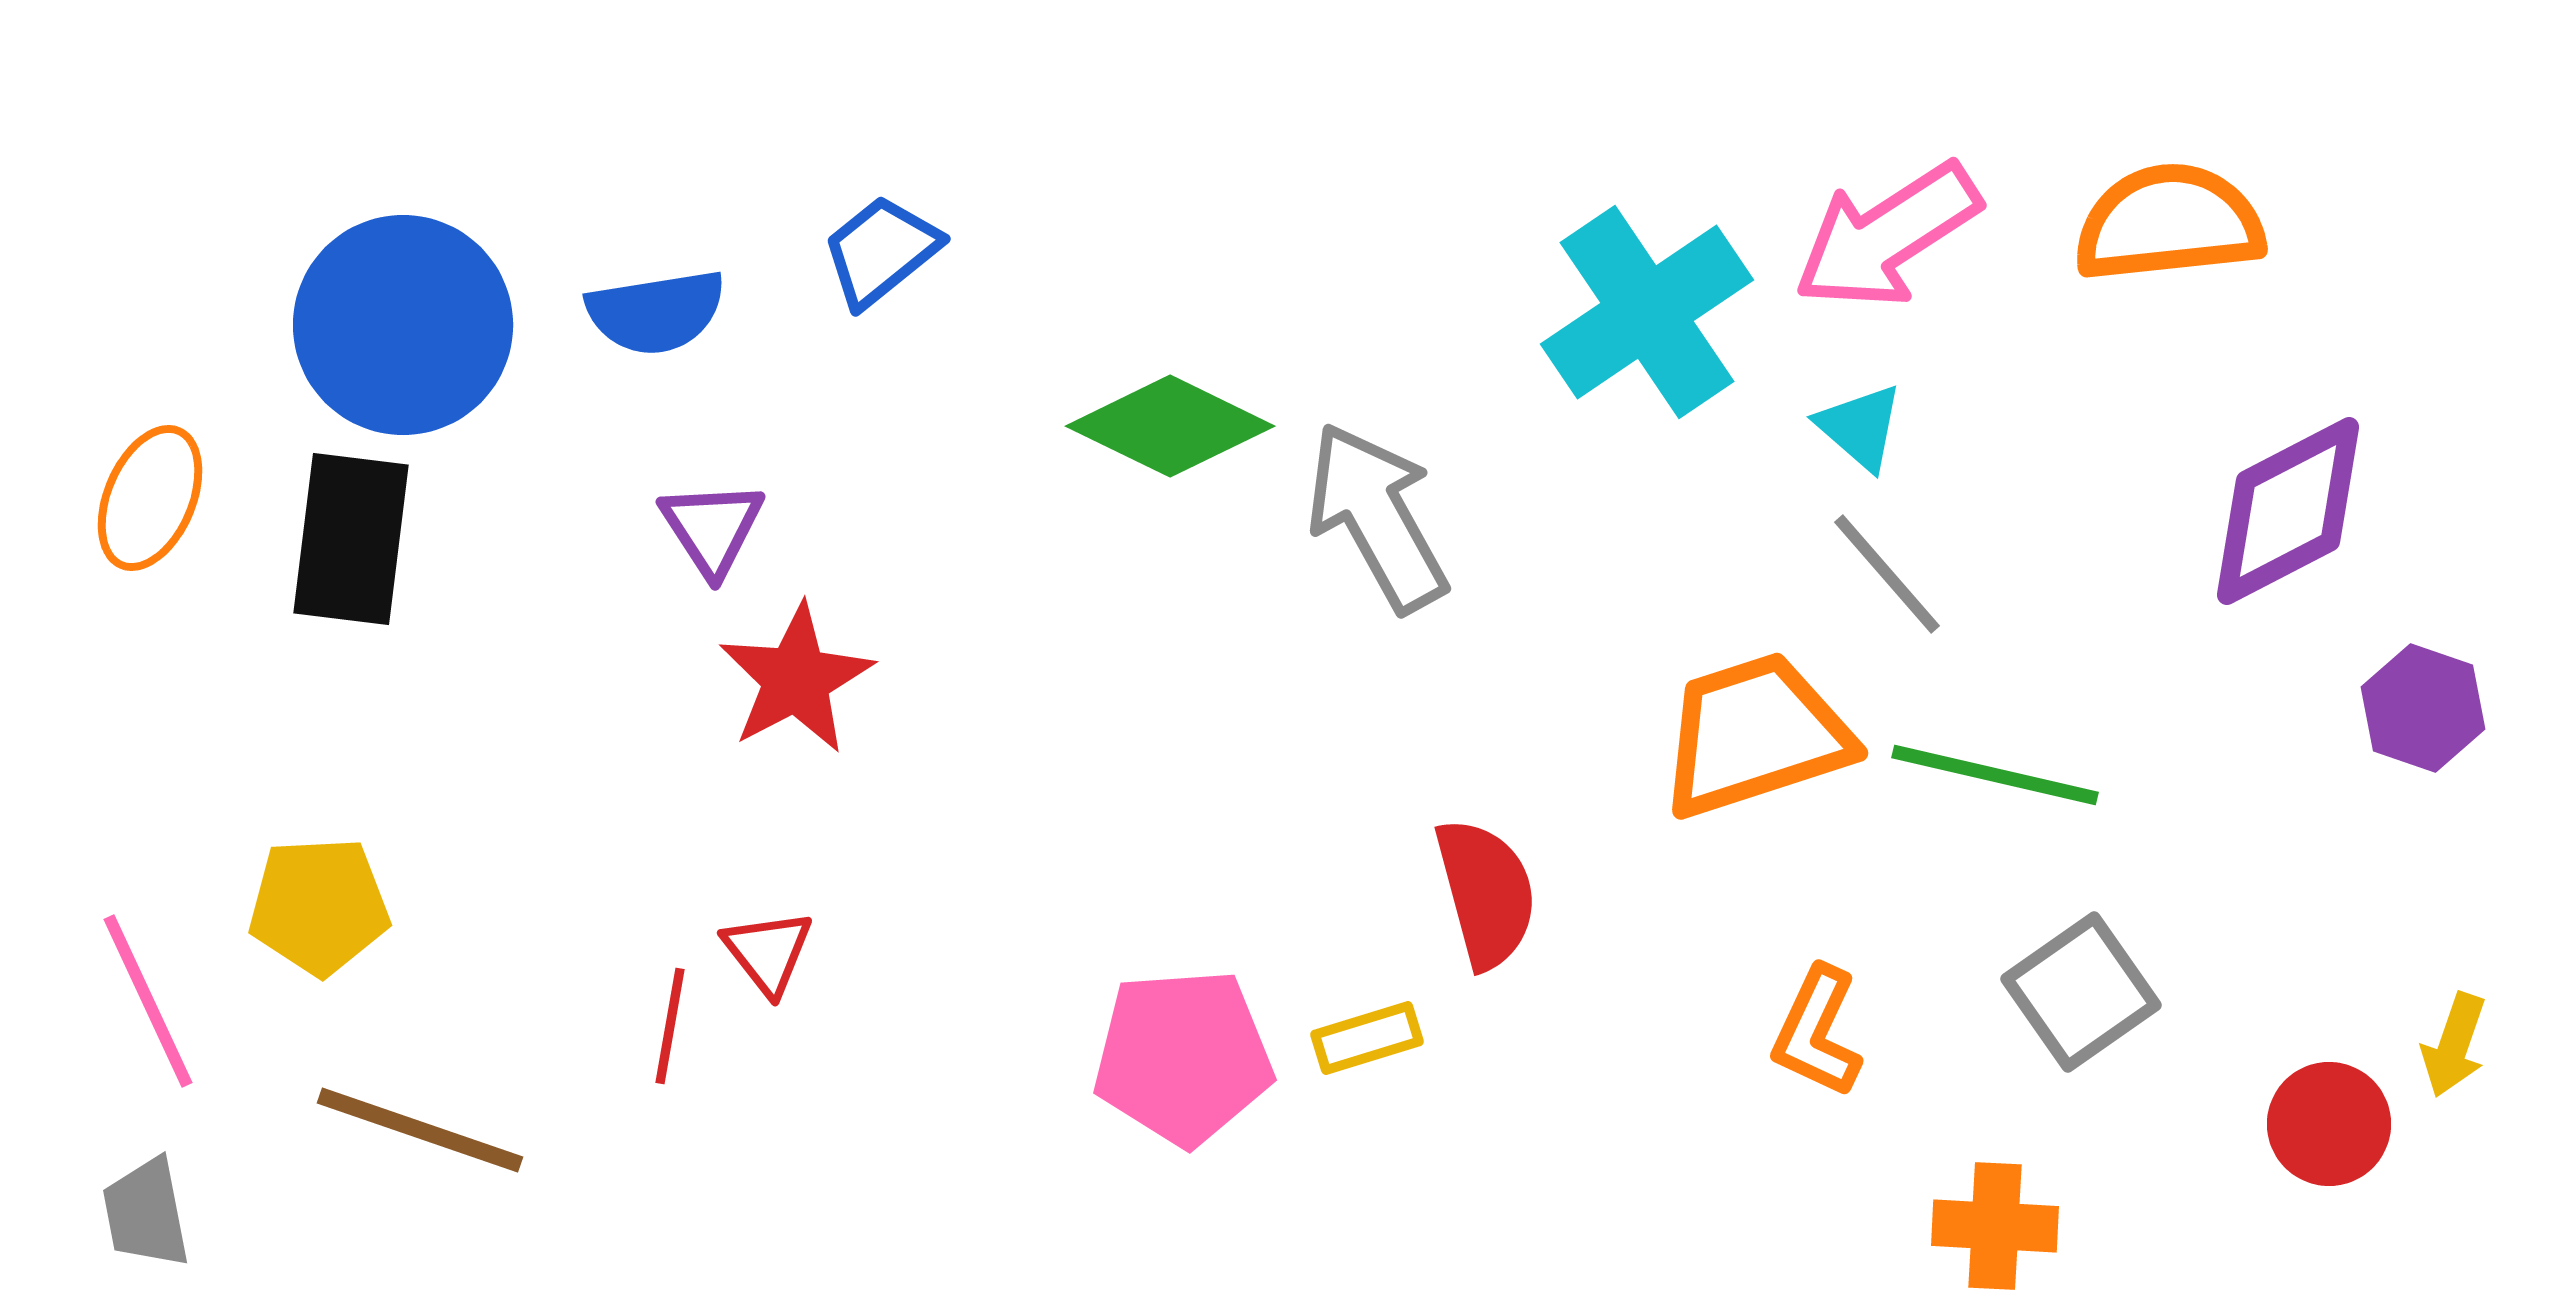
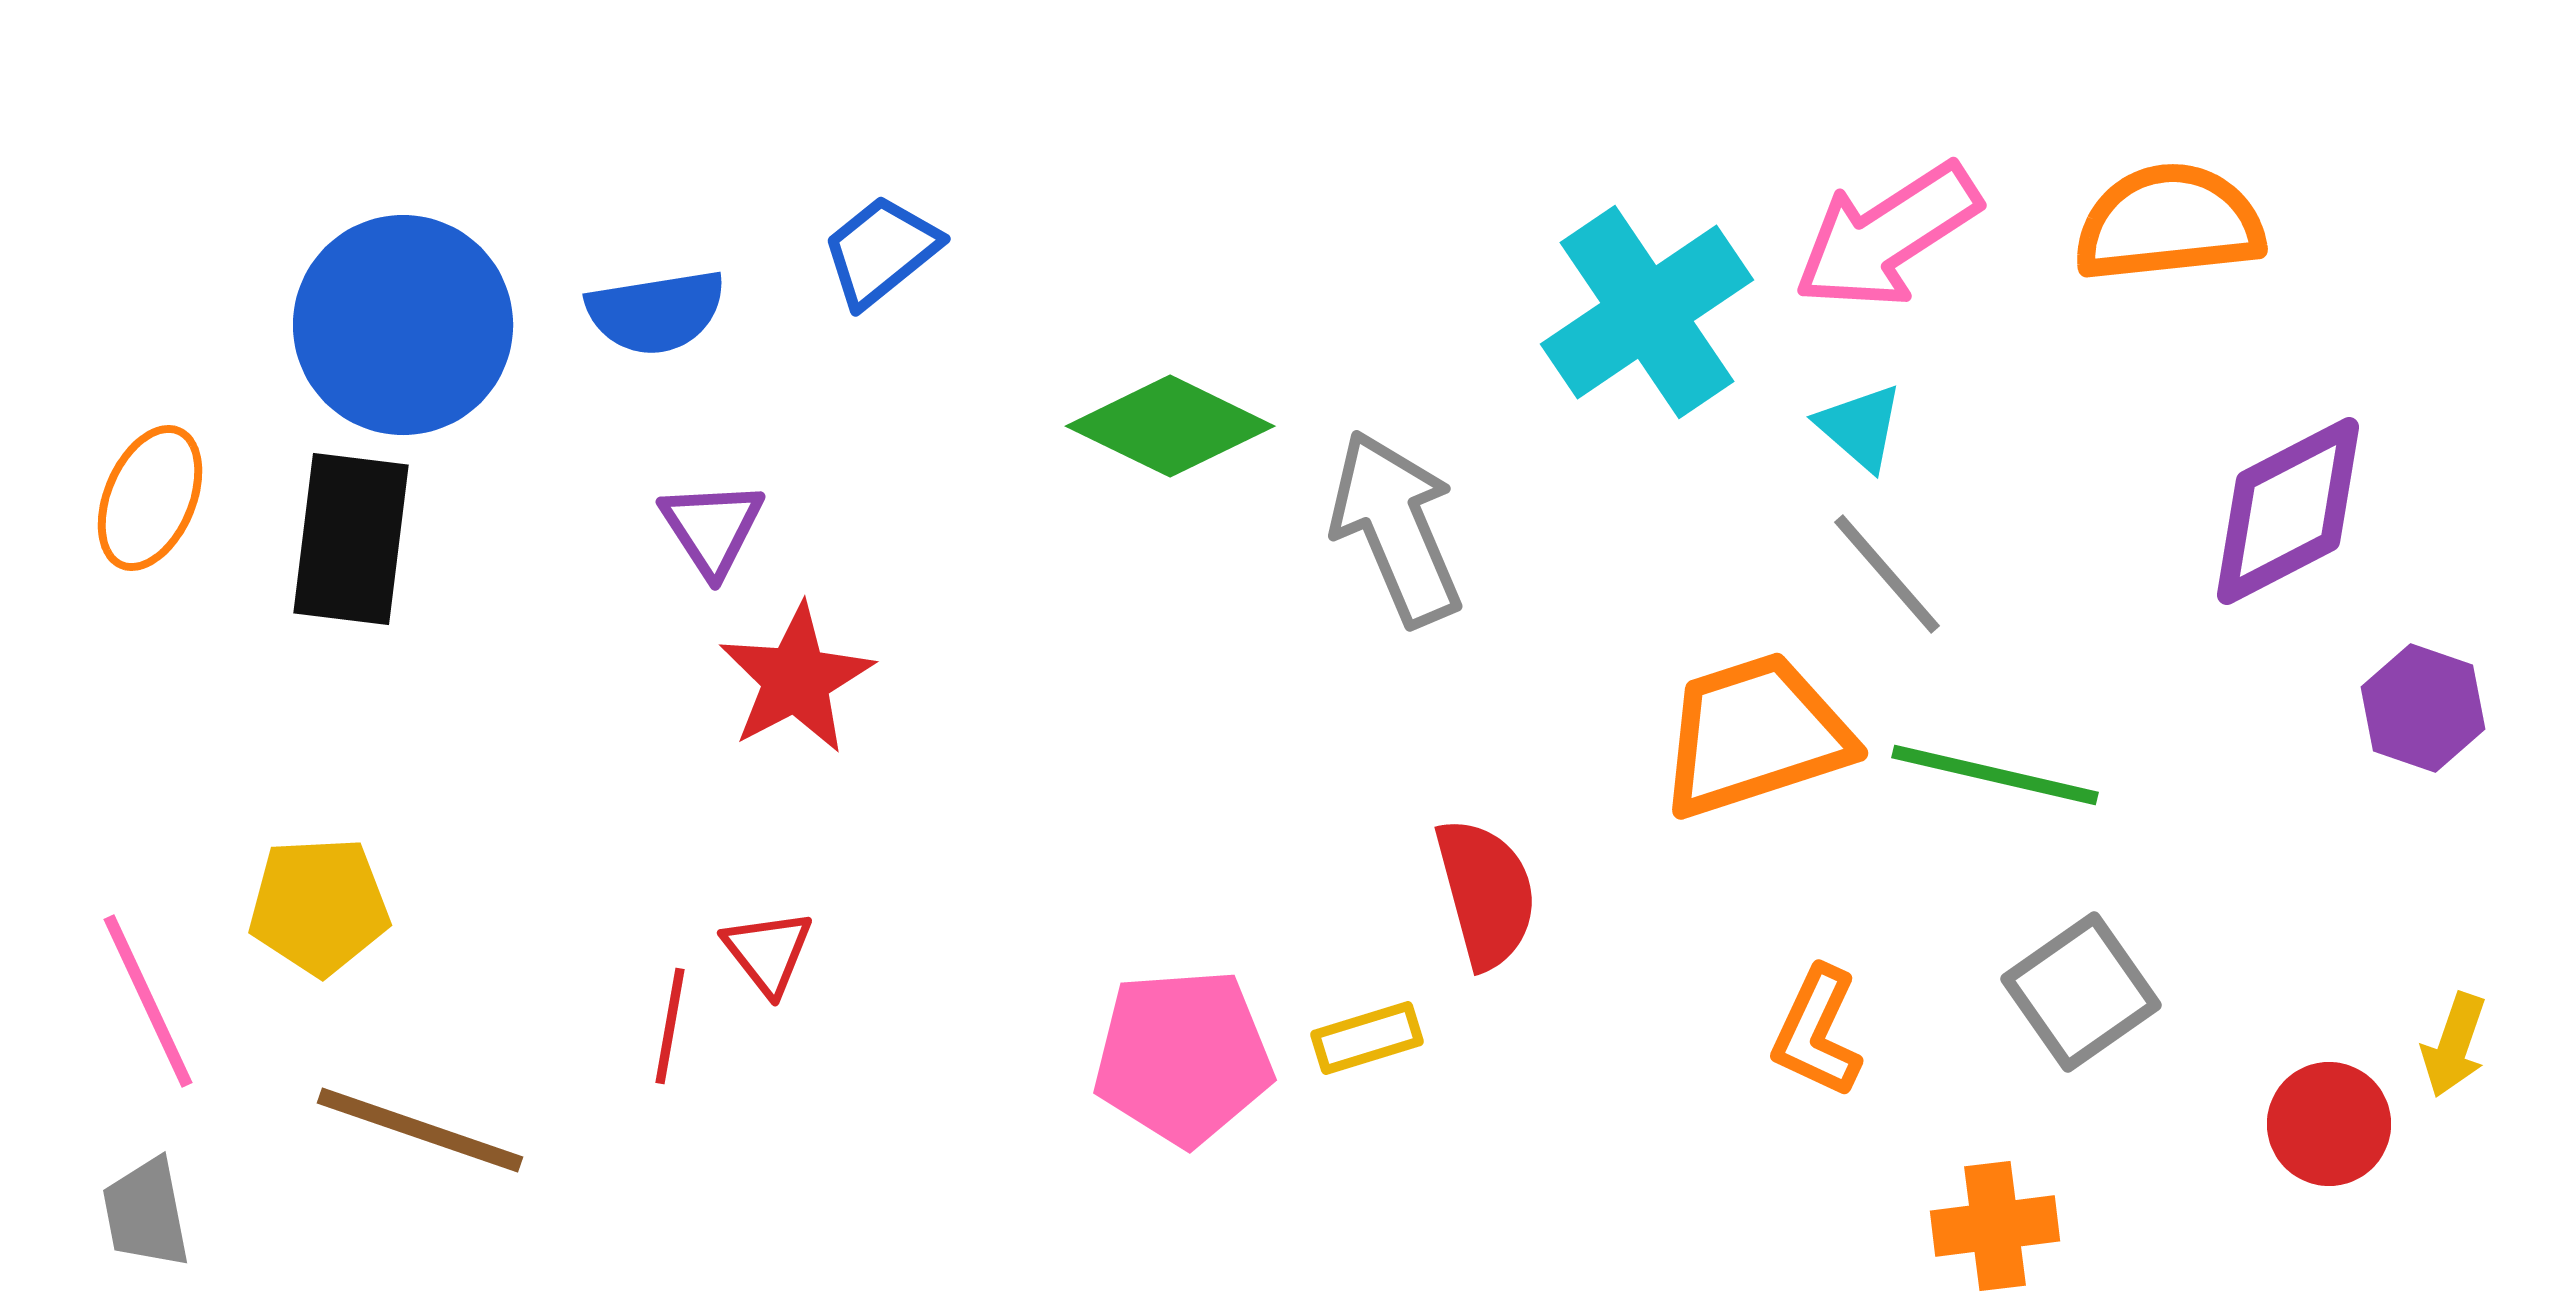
gray arrow: moved 19 px right, 11 px down; rotated 6 degrees clockwise
orange cross: rotated 10 degrees counterclockwise
